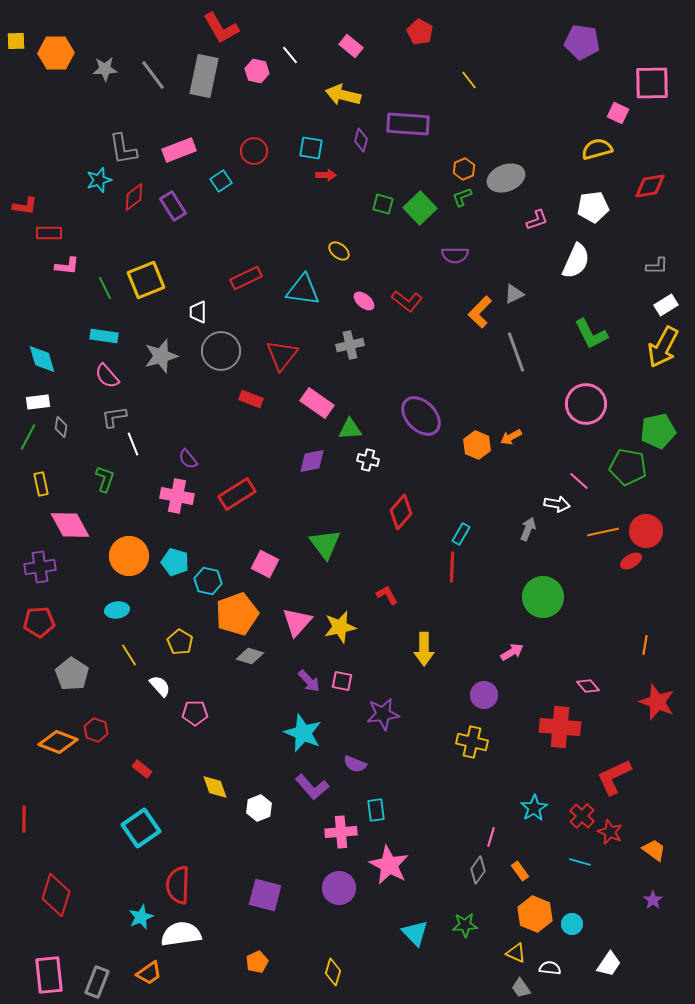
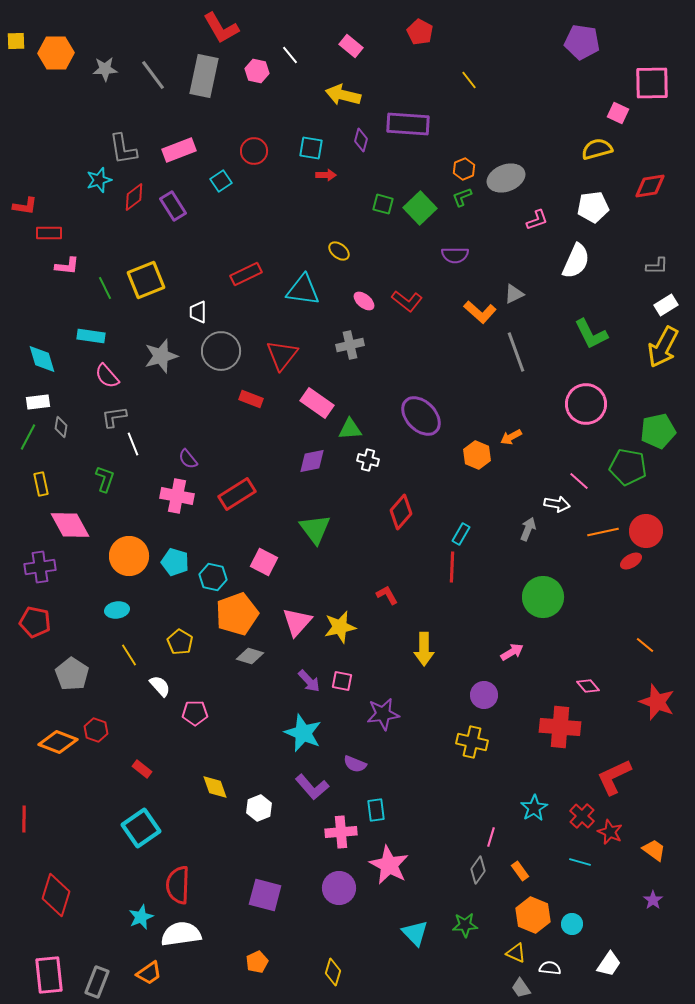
red rectangle at (246, 278): moved 4 px up
orange L-shape at (480, 312): rotated 92 degrees counterclockwise
cyan rectangle at (104, 336): moved 13 px left
orange hexagon at (477, 445): moved 10 px down
green triangle at (325, 544): moved 10 px left, 15 px up
pink square at (265, 564): moved 1 px left, 2 px up
cyan hexagon at (208, 581): moved 5 px right, 4 px up
red pentagon at (39, 622): moved 4 px left; rotated 16 degrees clockwise
orange line at (645, 645): rotated 60 degrees counterclockwise
orange hexagon at (535, 914): moved 2 px left, 1 px down
